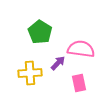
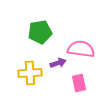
green pentagon: rotated 30 degrees clockwise
purple arrow: rotated 28 degrees clockwise
